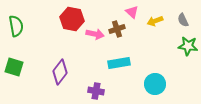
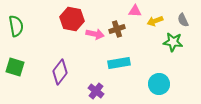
pink triangle: moved 3 px right, 1 px up; rotated 40 degrees counterclockwise
green star: moved 15 px left, 4 px up
green square: moved 1 px right
cyan circle: moved 4 px right
purple cross: rotated 28 degrees clockwise
